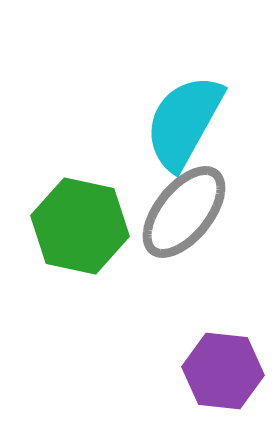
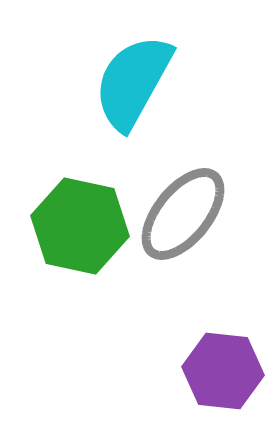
cyan semicircle: moved 51 px left, 40 px up
gray ellipse: moved 1 px left, 2 px down
